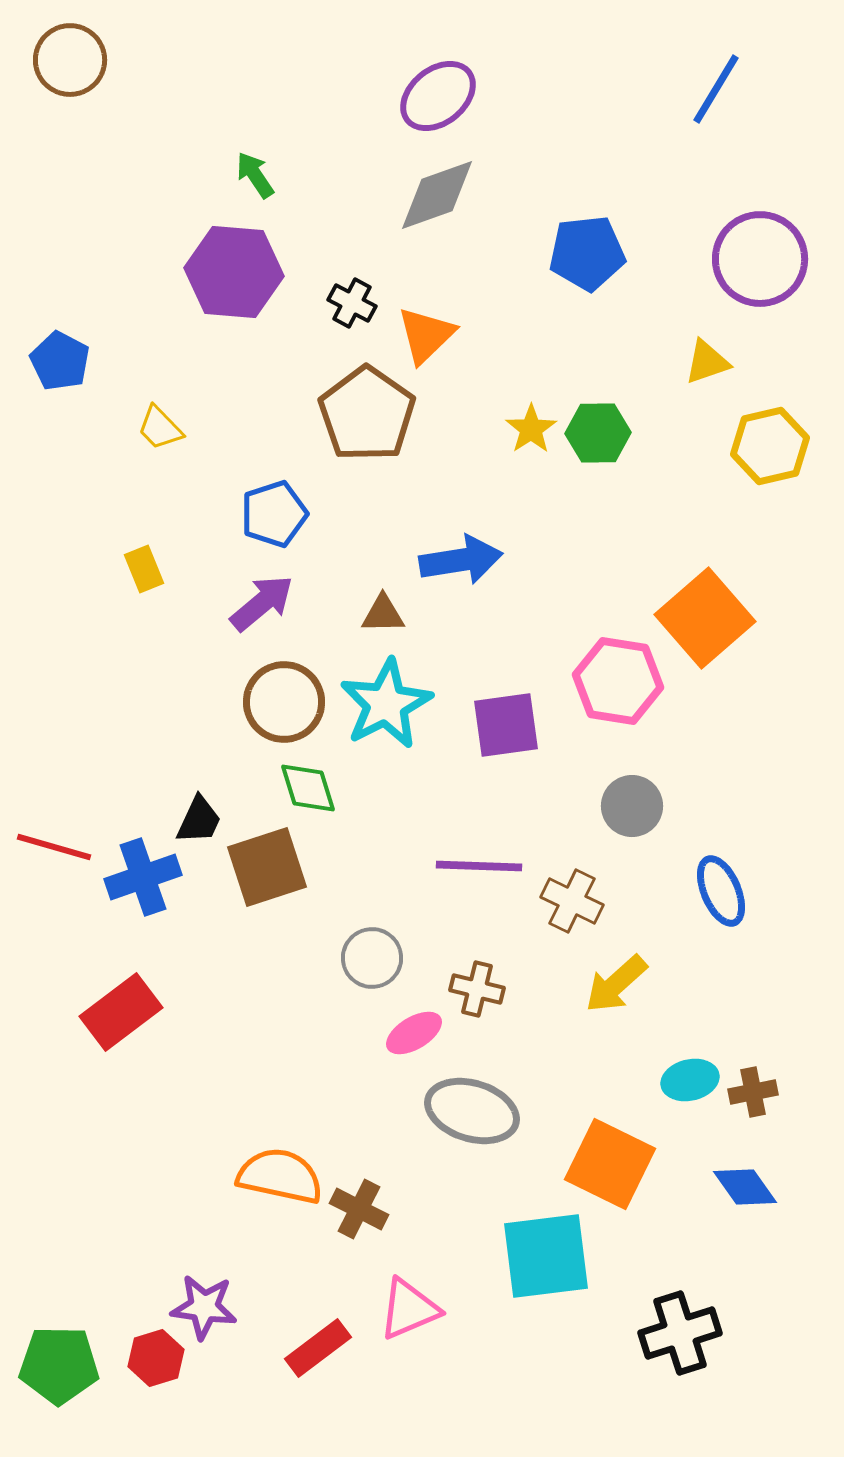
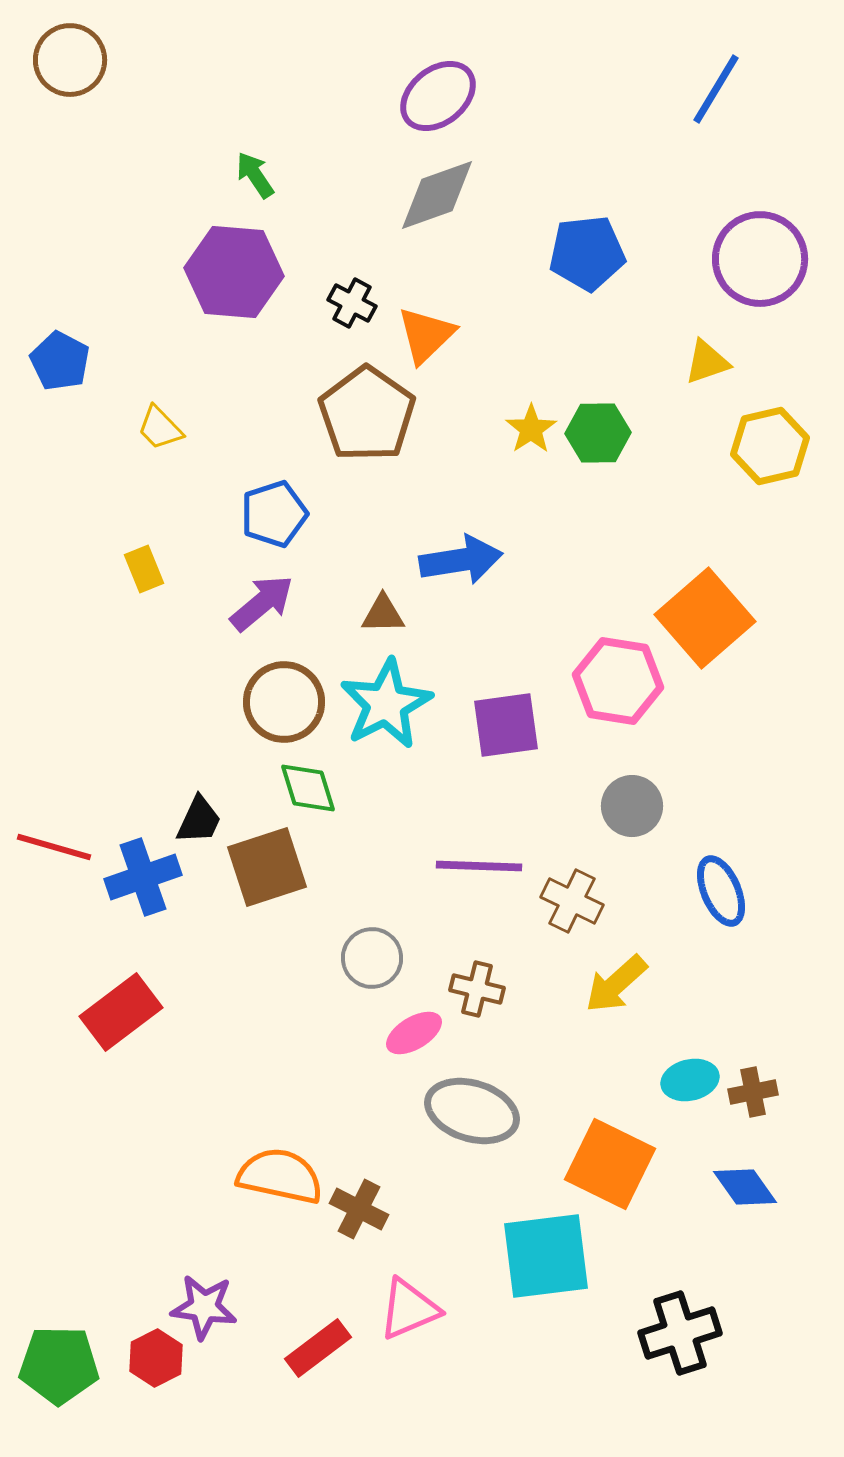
red hexagon at (156, 1358): rotated 10 degrees counterclockwise
